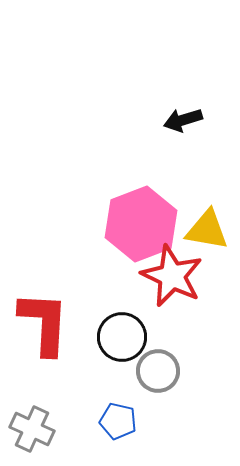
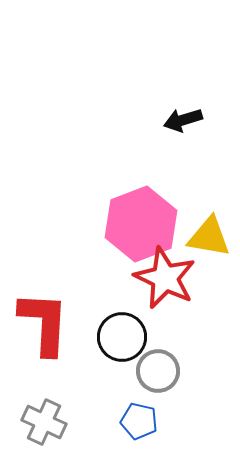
yellow triangle: moved 2 px right, 7 px down
red star: moved 7 px left, 2 px down
blue pentagon: moved 21 px right
gray cross: moved 12 px right, 7 px up
